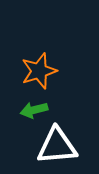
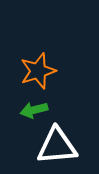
orange star: moved 1 px left
